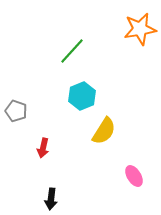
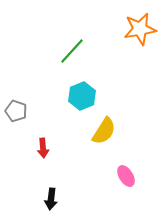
red arrow: rotated 18 degrees counterclockwise
pink ellipse: moved 8 px left
